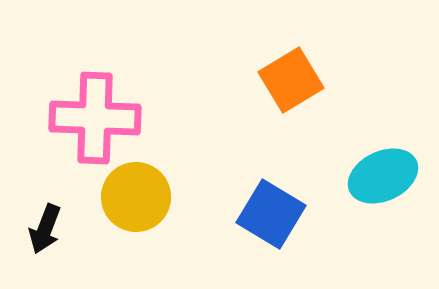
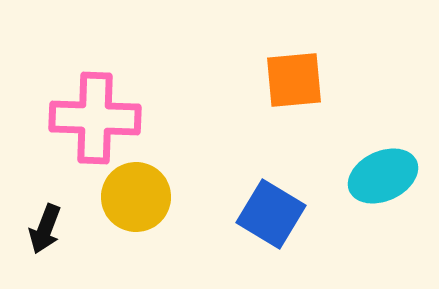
orange square: moved 3 px right; rotated 26 degrees clockwise
